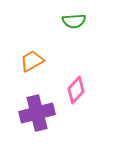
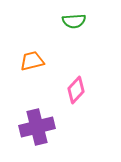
orange trapezoid: rotated 15 degrees clockwise
purple cross: moved 14 px down
